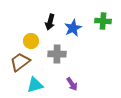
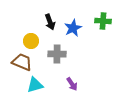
black arrow: rotated 35 degrees counterclockwise
brown trapezoid: moved 2 px right; rotated 60 degrees clockwise
